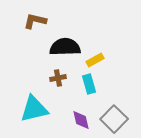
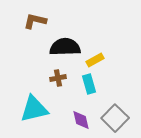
gray square: moved 1 px right, 1 px up
